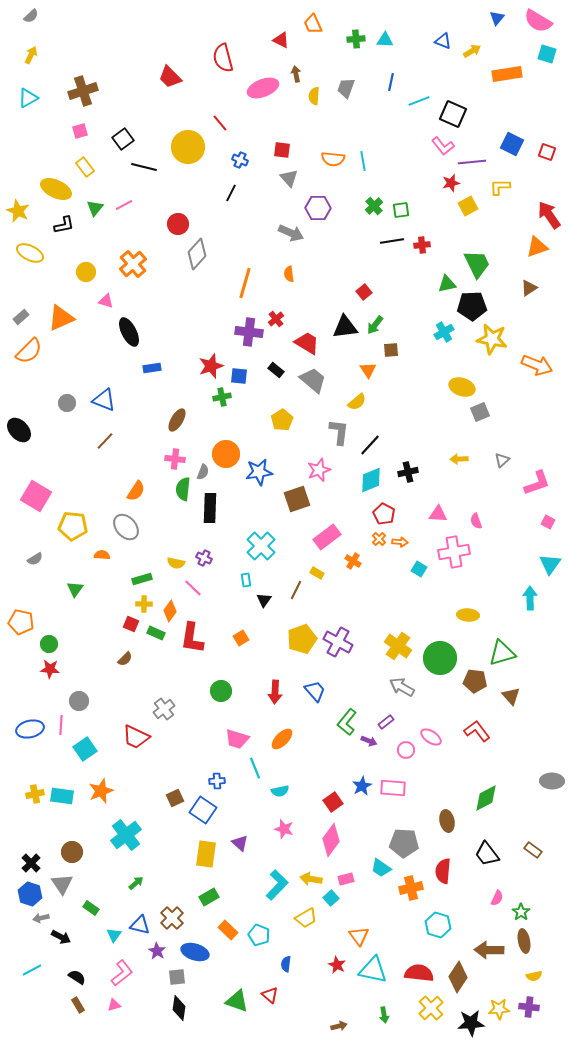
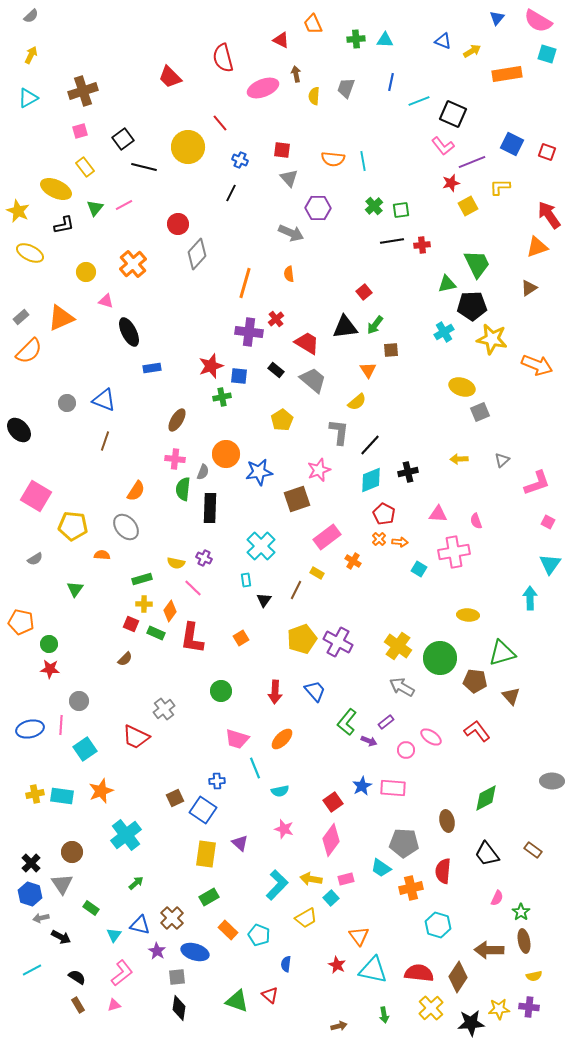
purple line at (472, 162): rotated 16 degrees counterclockwise
brown line at (105, 441): rotated 24 degrees counterclockwise
